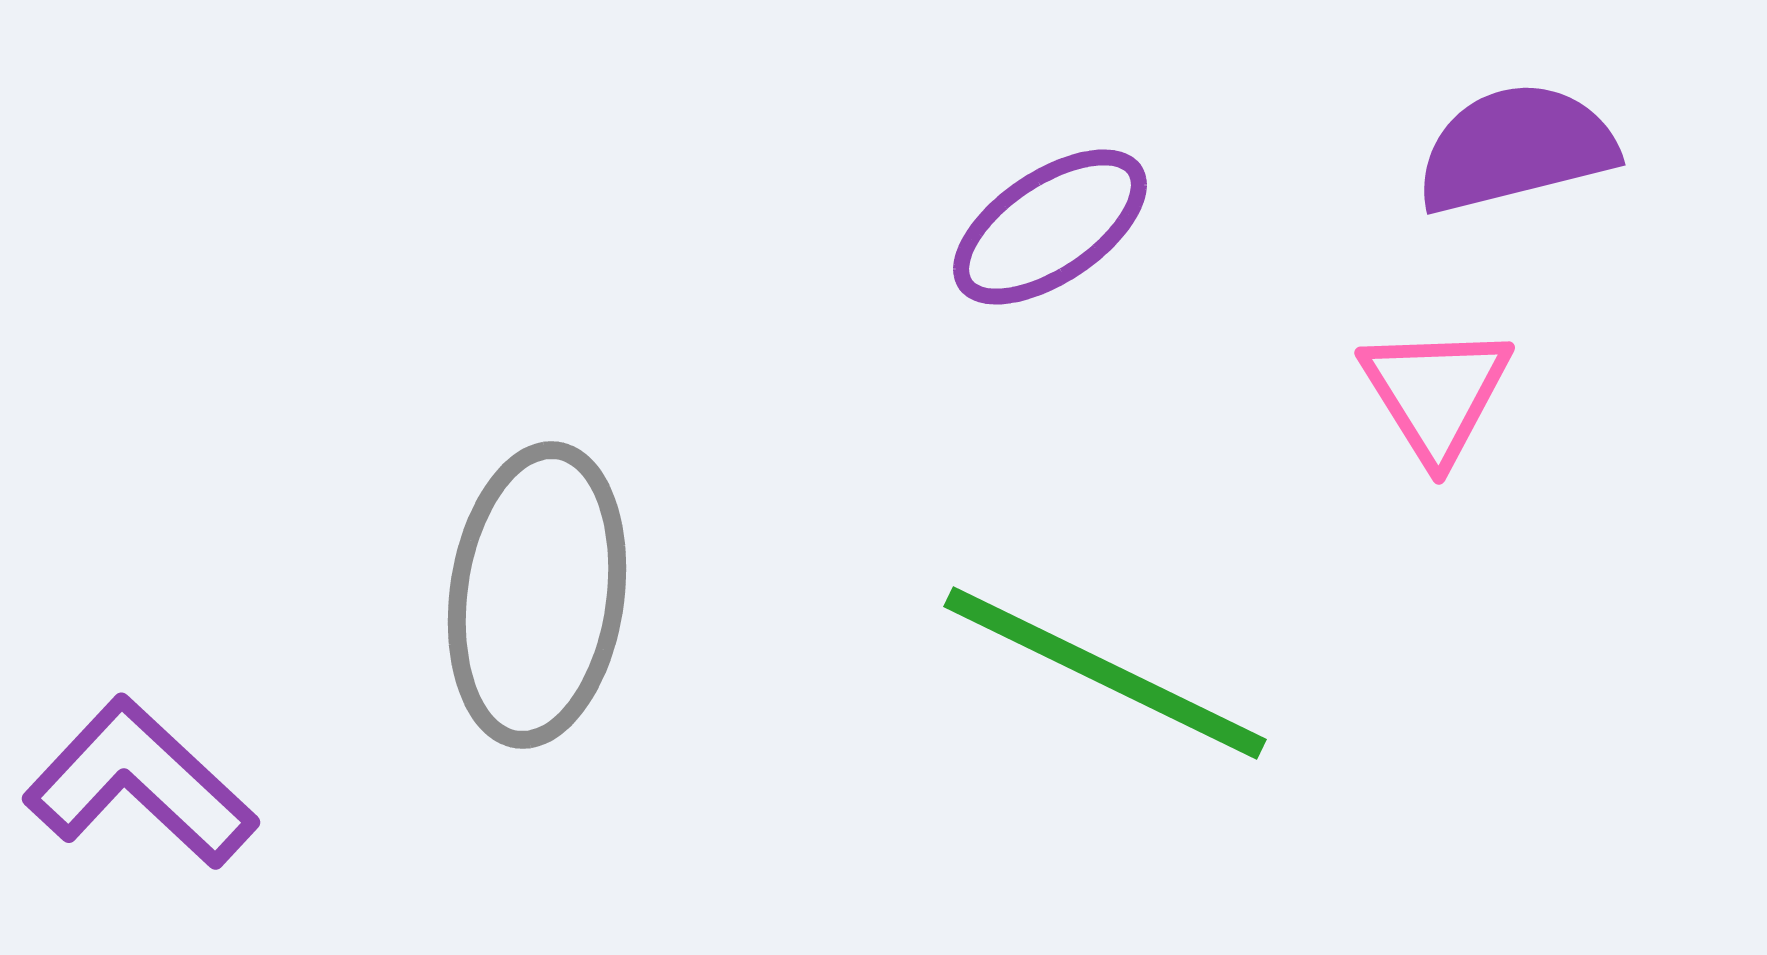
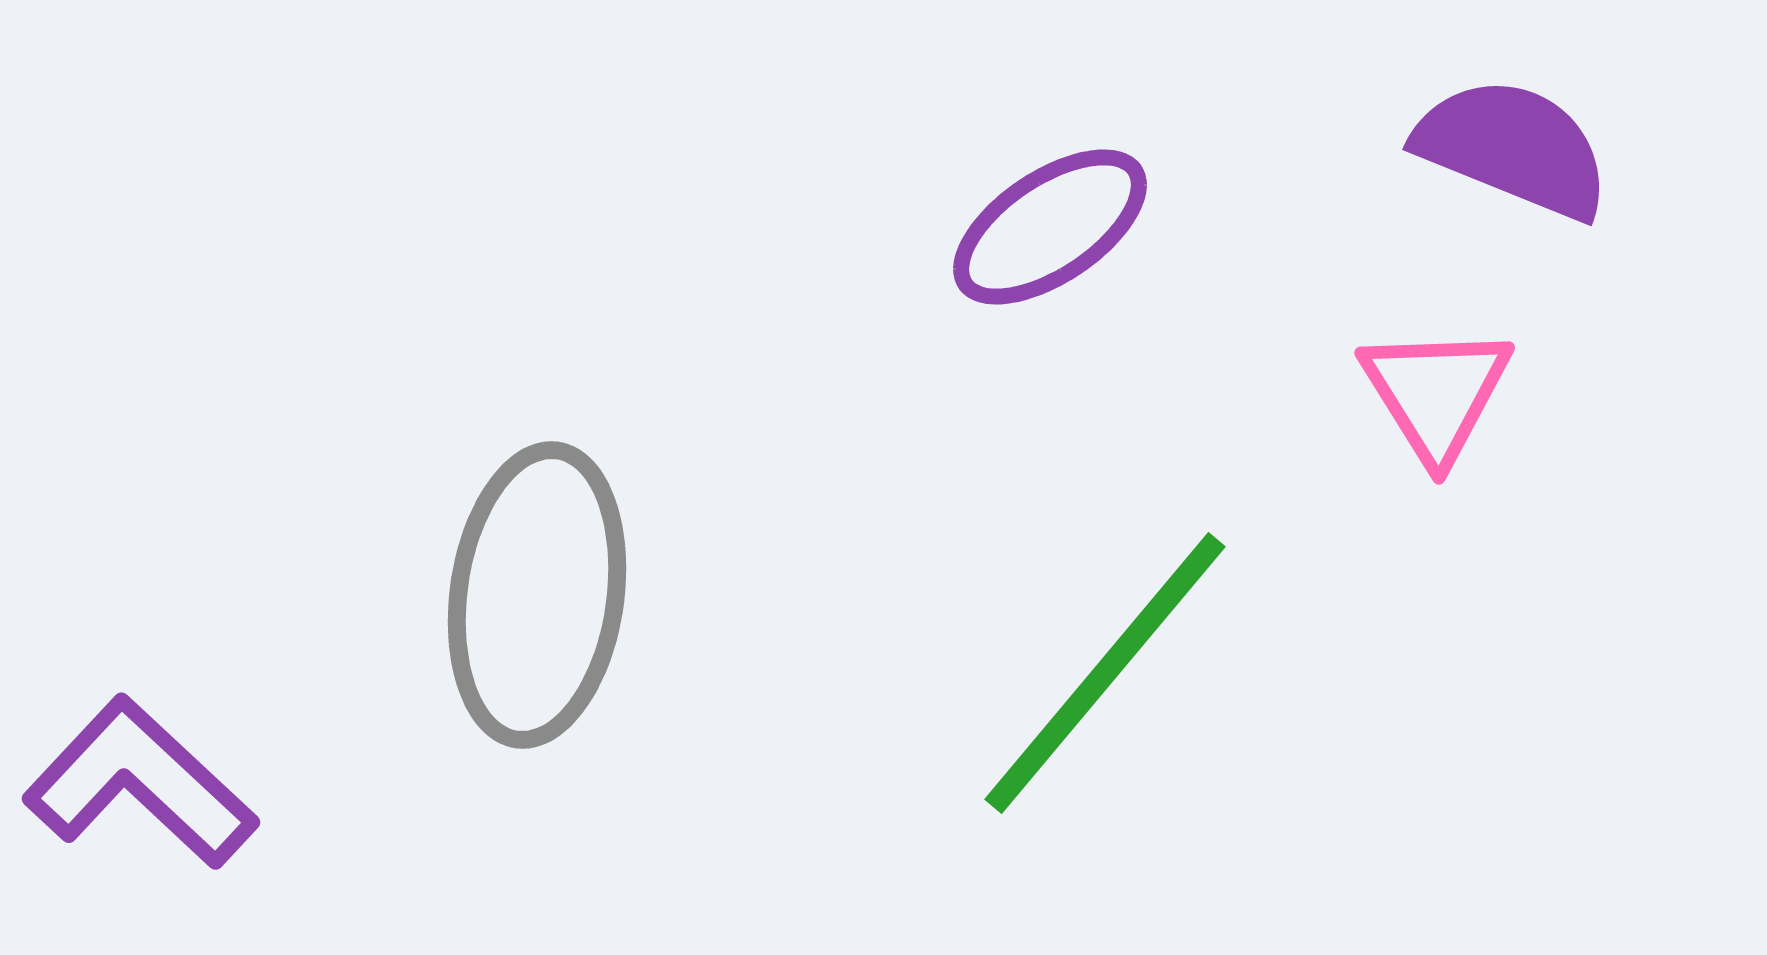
purple semicircle: moved 3 px left; rotated 36 degrees clockwise
green line: rotated 76 degrees counterclockwise
